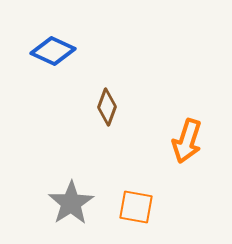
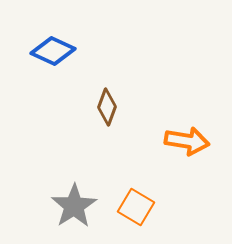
orange arrow: rotated 99 degrees counterclockwise
gray star: moved 3 px right, 3 px down
orange square: rotated 21 degrees clockwise
